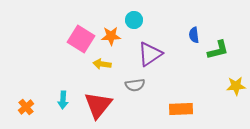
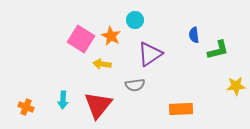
cyan circle: moved 1 px right
orange star: rotated 30 degrees clockwise
orange cross: rotated 28 degrees counterclockwise
